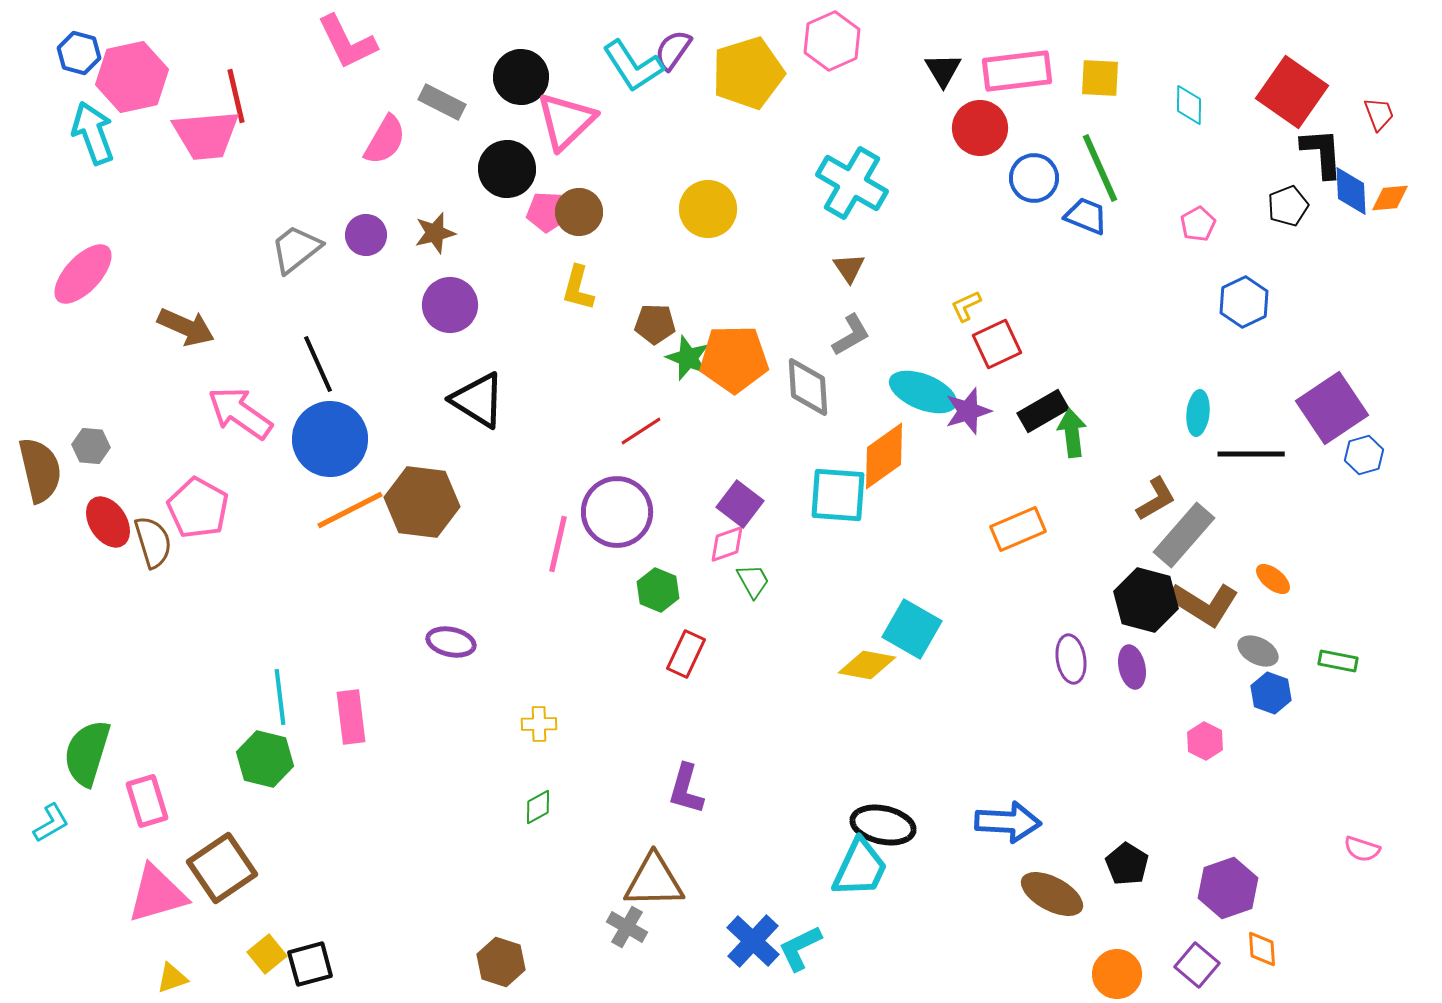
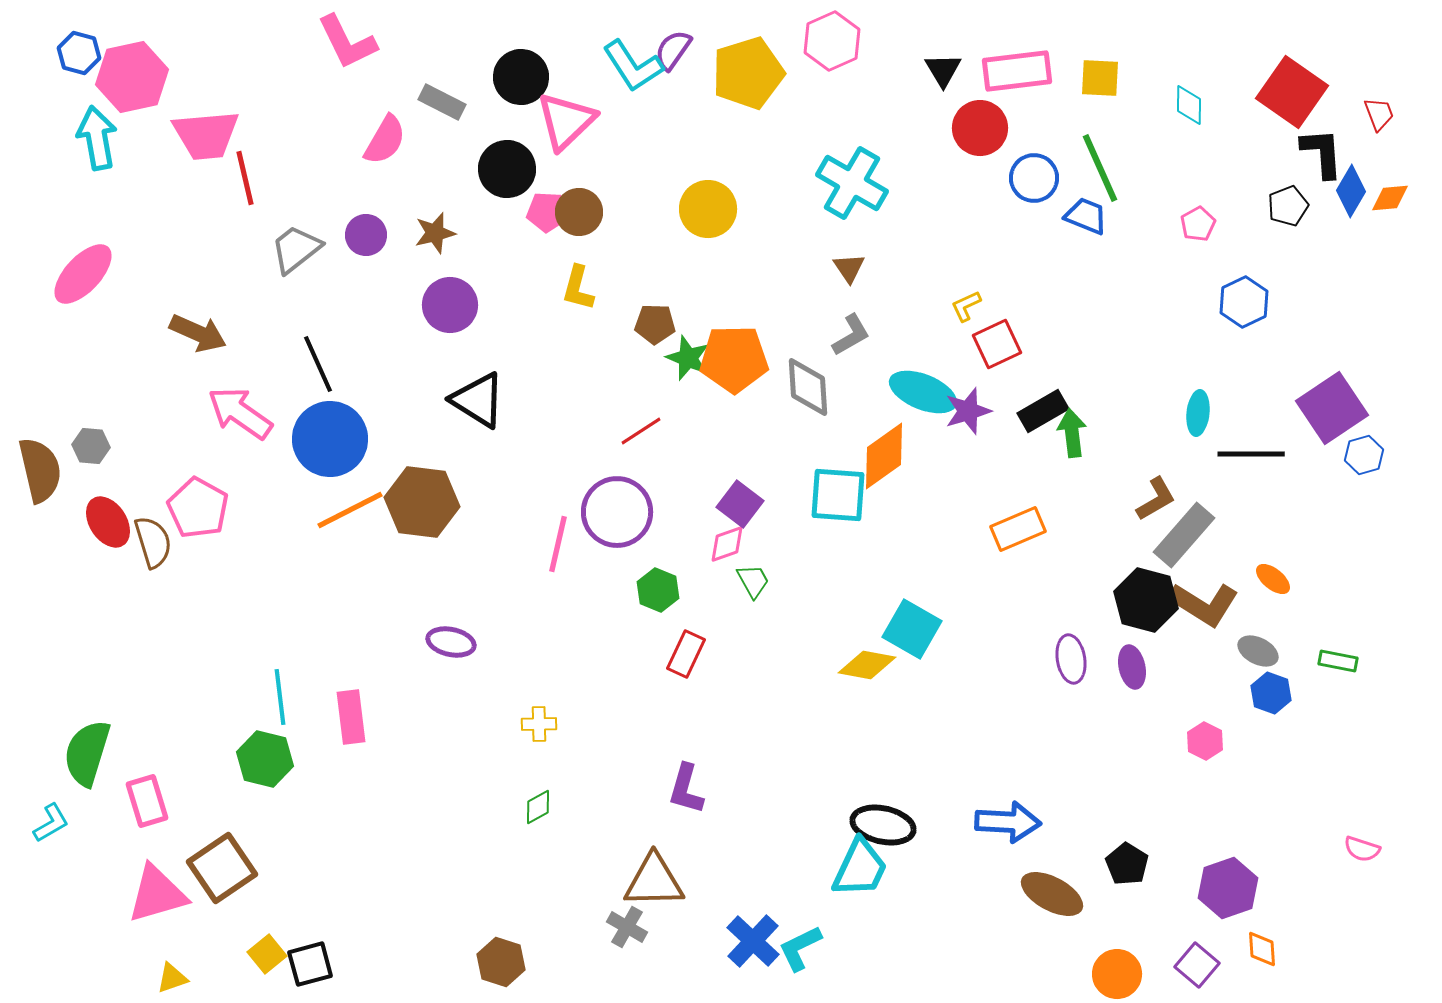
red line at (236, 96): moved 9 px right, 82 px down
cyan arrow at (93, 133): moved 4 px right, 5 px down; rotated 10 degrees clockwise
blue diamond at (1351, 191): rotated 33 degrees clockwise
brown arrow at (186, 327): moved 12 px right, 6 px down
